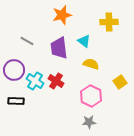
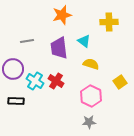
gray line: rotated 40 degrees counterclockwise
purple circle: moved 1 px left, 1 px up
